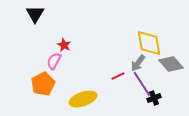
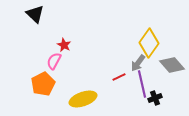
black triangle: rotated 18 degrees counterclockwise
yellow diamond: rotated 44 degrees clockwise
gray diamond: moved 1 px right, 1 px down
red line: moved 1 px right, 1 px down
purple line: rotated 20 degrees clockwise
black cross: moved 1 px right
